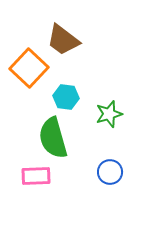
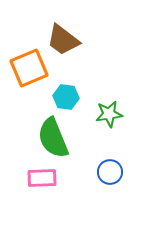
orange square: rotated 24 degrees clockwise
green star: rotated 8 degrees clockwise
green semicircle: rotated 6 degrees counterclockwise
pink rectangle: moved 6 px right, 2 px down
